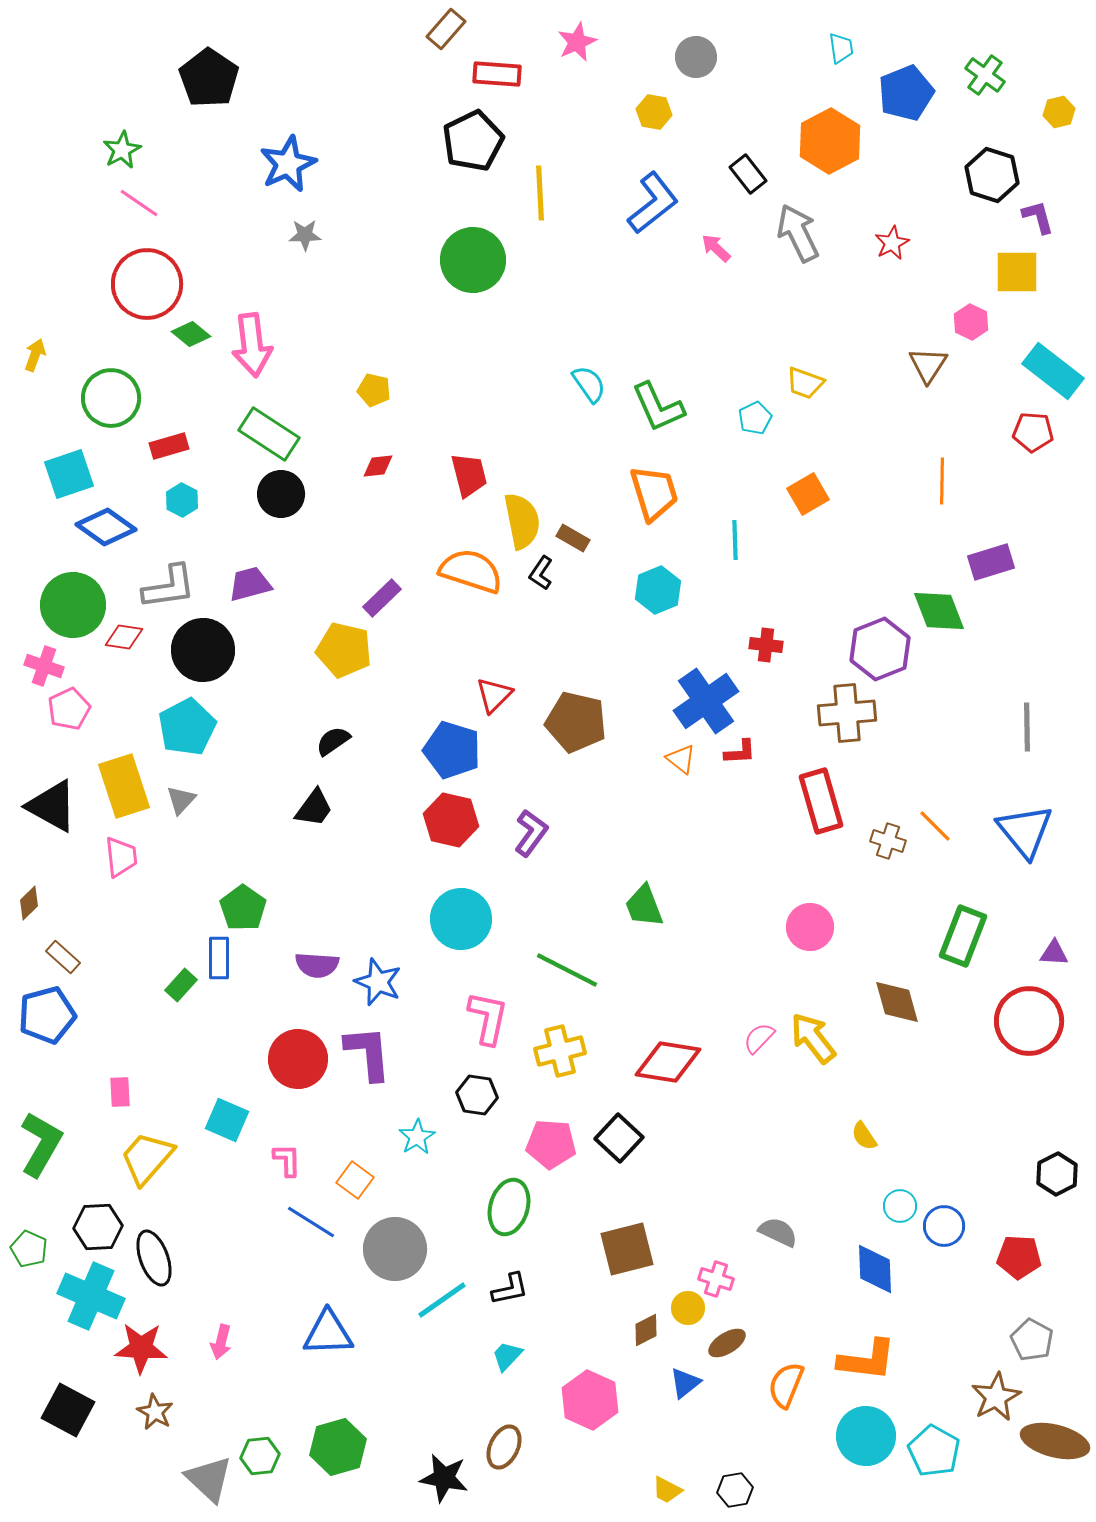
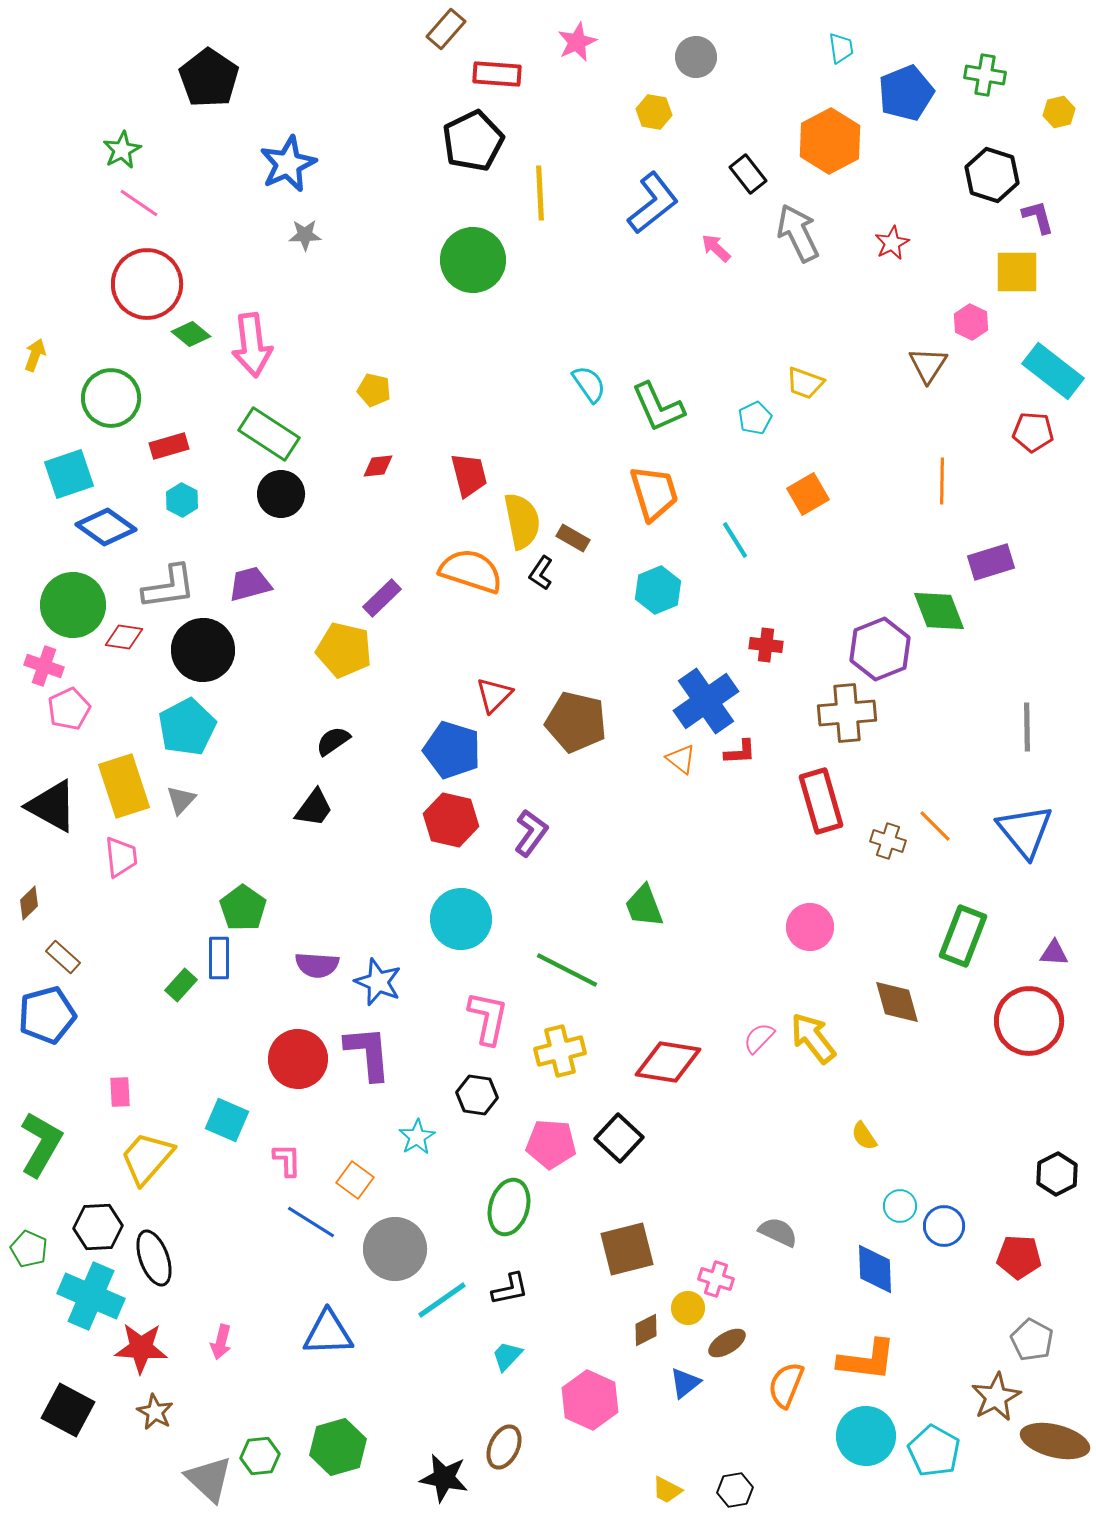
green cross at (985, 75): rotated 27 degrees counterclockwise
cyan line at (735, 540): rotated 30 degrees counterclockwise
